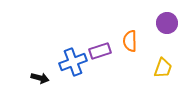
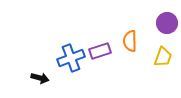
blue cross: moved 2 px left, 4 px up
yellow trapezoid: moved 11 px up
